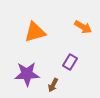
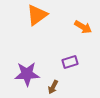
orange triangle: moved 2 px right, 17 px up; rotated 20 degrees counterclockwise
purple rectangle: rotated 42 degrees clockwise
brown arrow: moved 2 px down
